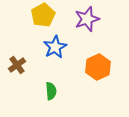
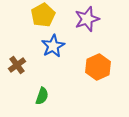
blue star: moved 2 px left, 1 px up
green semicircle: moved 9 px left, 5 px down; rotated 24 degrees clockwise
